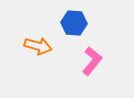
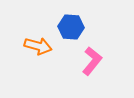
blue hexagon: moved 3 px left, 4 px down
